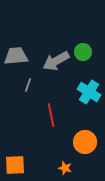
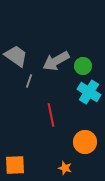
green circle: moved 14 px down
gray trapezoid: rotated 40 degrees clockwise
gray line: moved 1 px right, 4 px up
